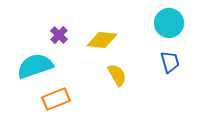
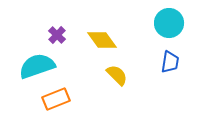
purple cross: moved 2 px left
yellow diamond: rotated 48 degrees clockwise
blue trapezoid: rotated 25 degrees clockwise
cyan semicircle: moved 2 px right
yellow semicircle: rotated 15 degrees counterclockwise
